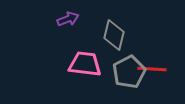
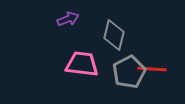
pink trapezoid: moved 3 px left
